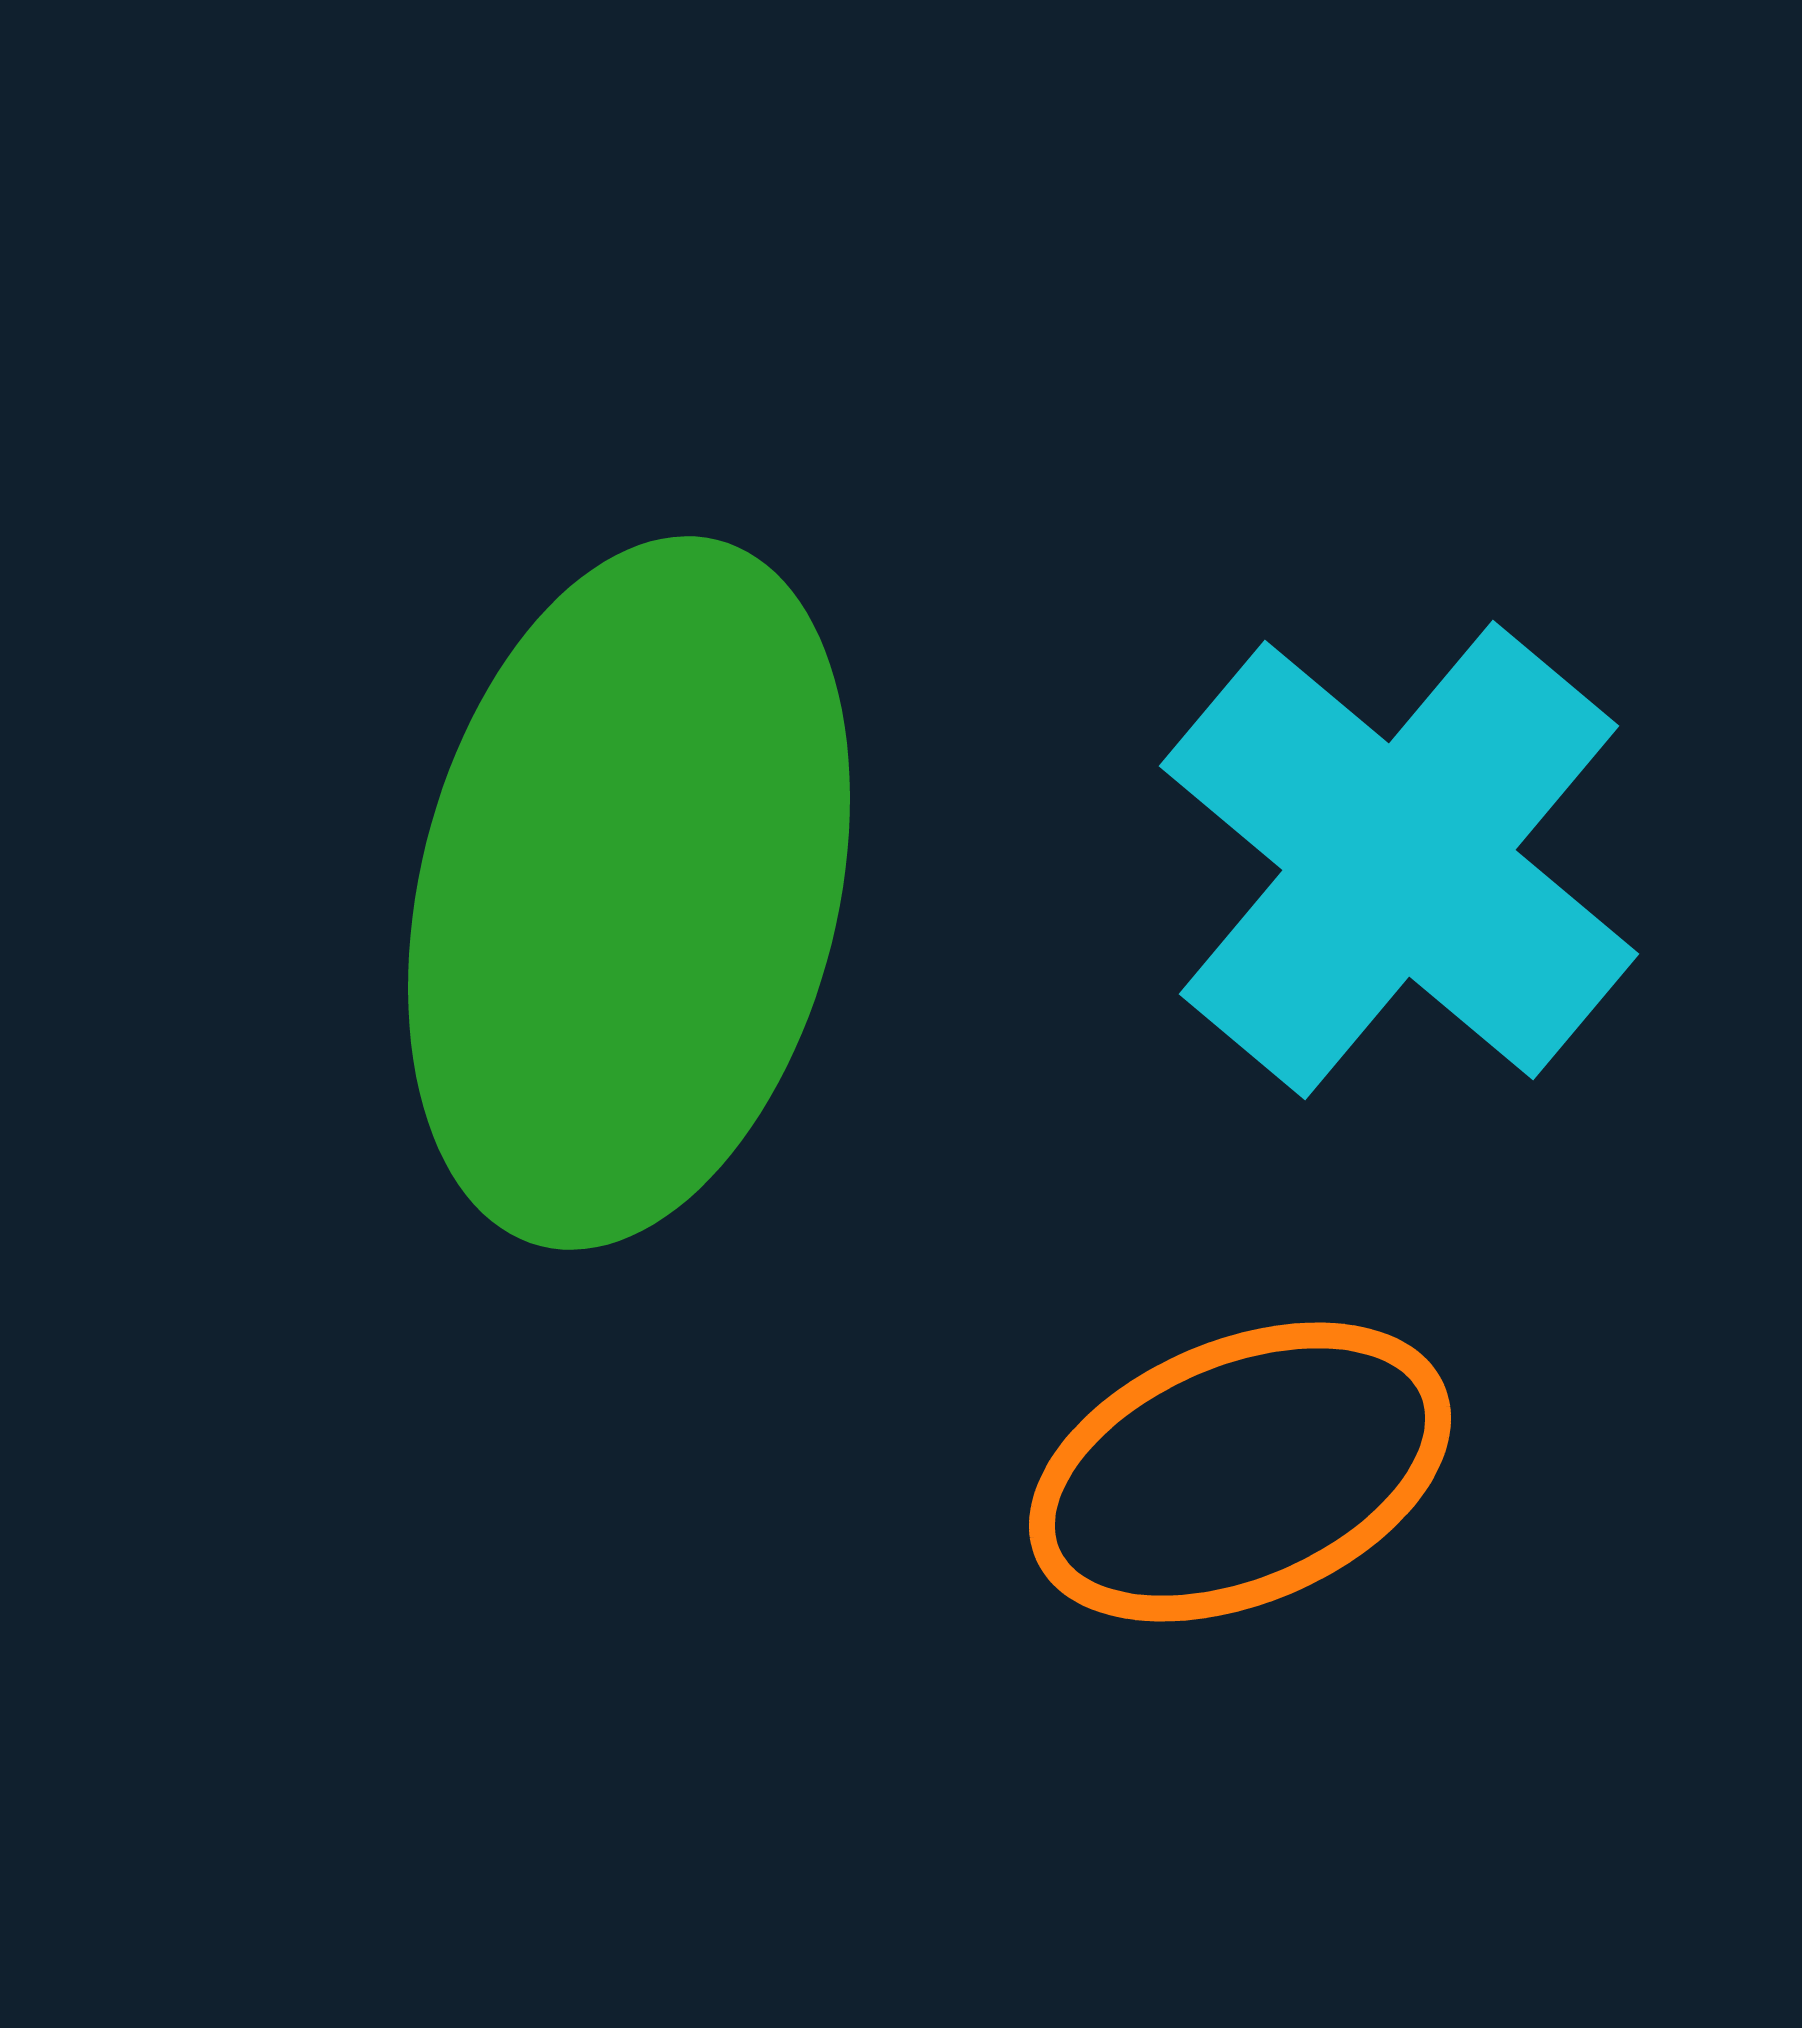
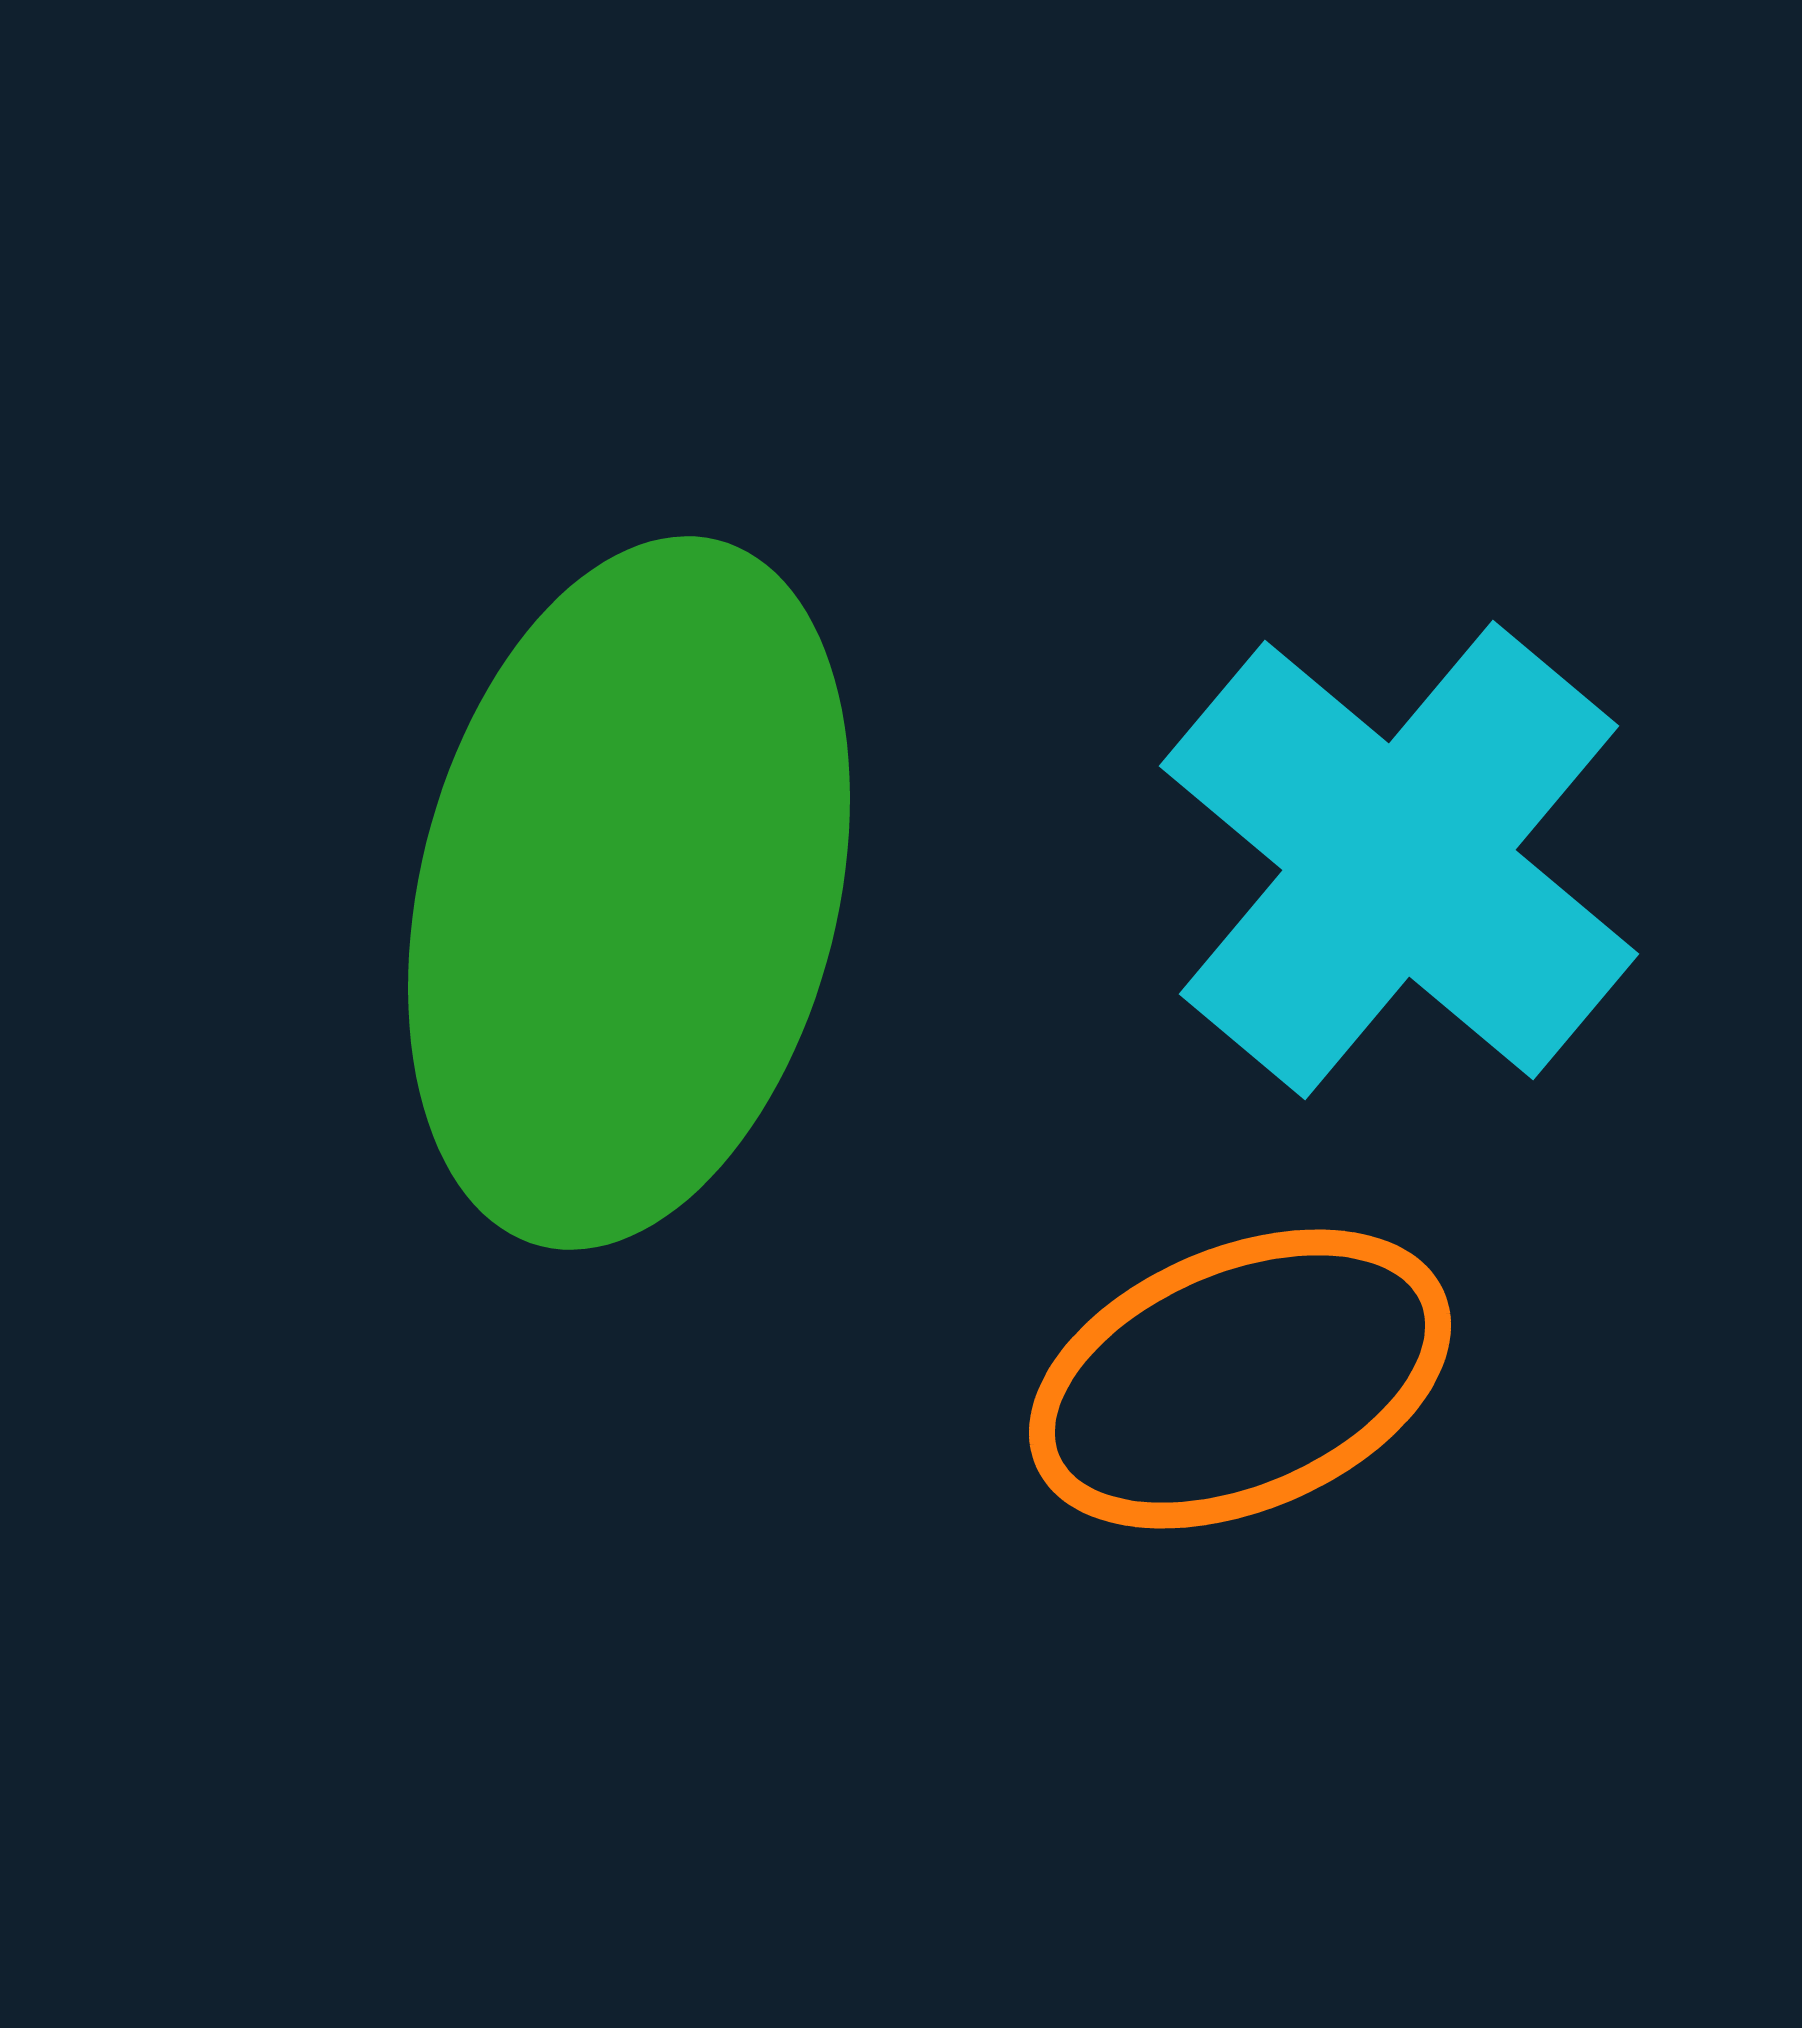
orange ellipse: moved 93 px up
